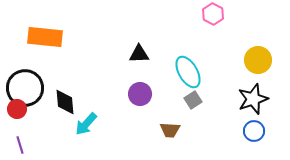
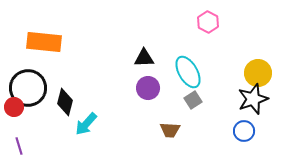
pink hexagon: moved 5 px left, 8 px down
orange rectangle: moved 1 px left, 5 px down
black triangle: moved 5 px right, 4 px down
yellow circle: moved 13 px down
black circle: moved 3 px right
purple circle: moved 8 px right, 6 px up
black diamond: rotated 20 degrees clockwise
red circle: moved 3 px left, 2 px up
blue circle: moved 10 px left
purple line: moved 1 px left, 1 px down
